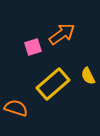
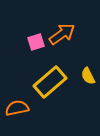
pink square: moved 3 px right, 5 px up
yellow rectangle: moved 3 px left, 2 px up
orange semicircle: moved 1 px right; rotated 30 degrees counterclockwise
